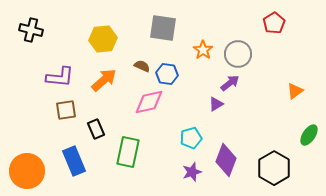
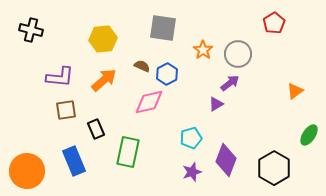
blue hexagon: rotated 25 degrees clockwise
